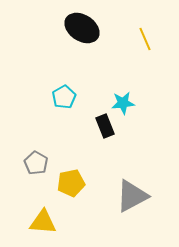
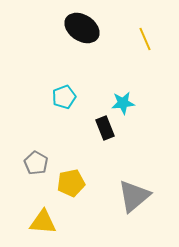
cyan pentagon: rotated 10 degrees clockwise
black rectangle: moved 2 px down
gray triangle: moved 2 px right; rotated 12 degrees counterclockwise
